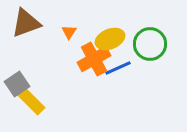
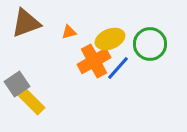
orange triangle: rotated 42 degrees clockwise
orange cross: moved 2 px down
blue line: rotated 24 degrees counterclockwise
